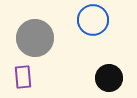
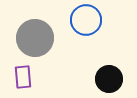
blue circle: moved 7 px left
black circle: moved 1 px down
